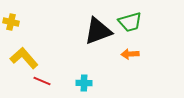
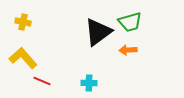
yellow cross: moved 12 px right
black triangle: moved 1 px down; rotated 16 degrees counterclockwise
orange arrow: moved 2 px left, 4 px up
yellow L-shape: moved 1 px left
cyan cross: moved 5 px right
